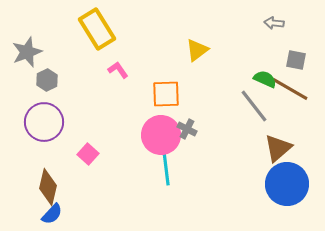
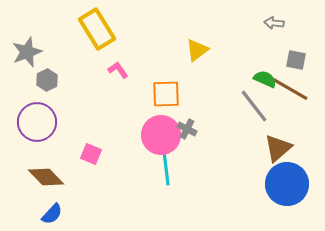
purple circle: moved 7 px left
pink square: moved 3 px right; rotated 20 degrees counterclockwise
brown diamond: moved 2 px left, 10 px up; rotated 57 degrees counterclockwise
